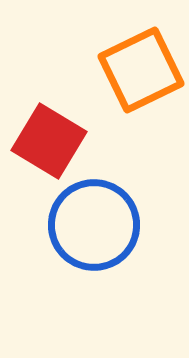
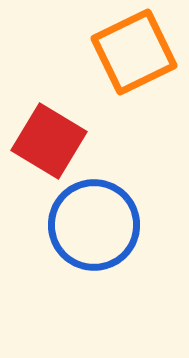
orange square: moved 7 px left, 18 px up
